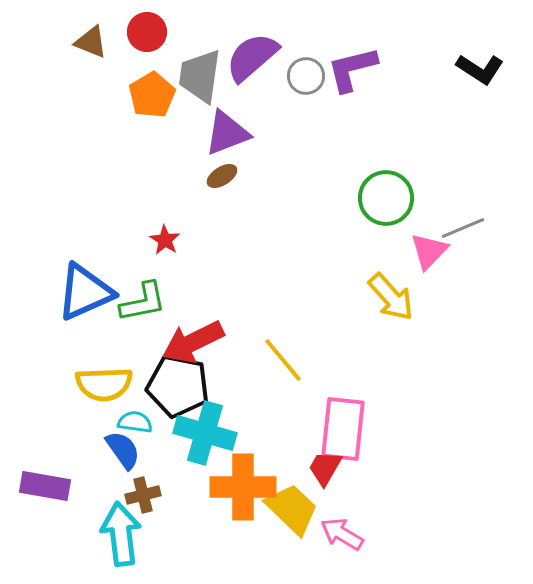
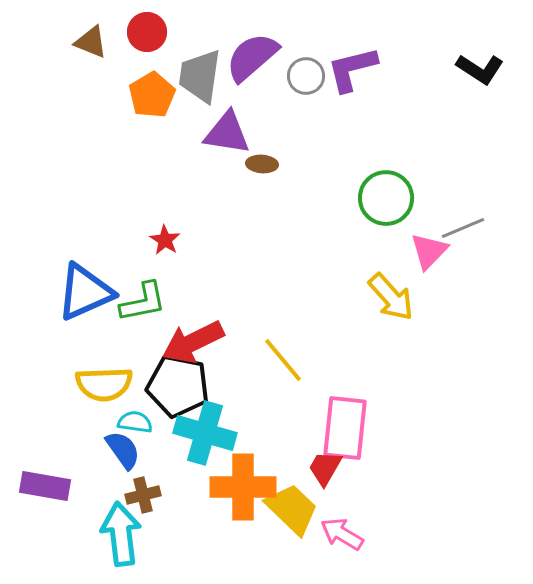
purple triangle: rotated 30 degrees clockwise
brown ellipse: moved 40 px right, 12 px up; rotated 36 degrees clockwise
pink rectangle: moved 2 px right, 1 px up
